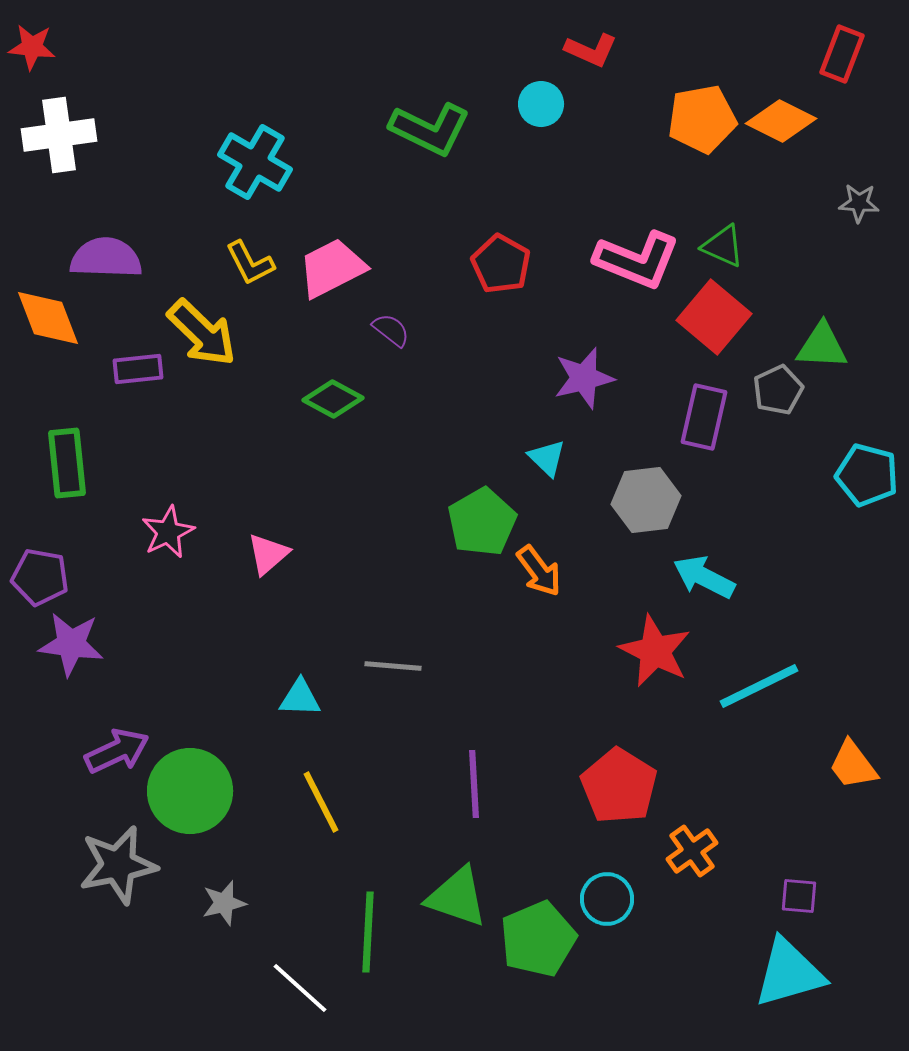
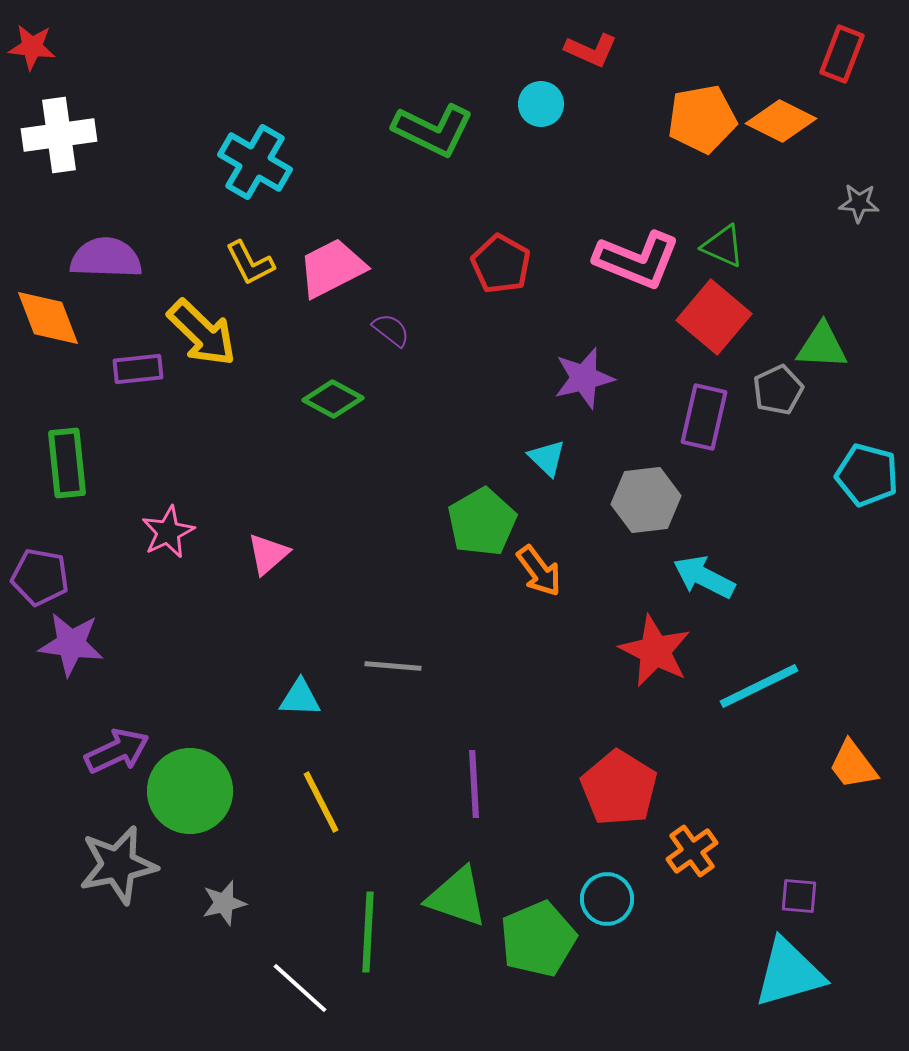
green L-shape at (430, 129): moved 3 px right, 1 px down
red pentagon at (619, 786): moved 2 px down
